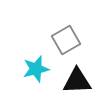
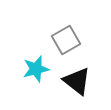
black triangle: rotated 40 degrees clockwise
